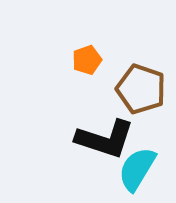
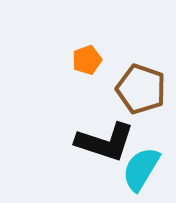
black L-shape: moved 3 px down
cyan semicircle: moved 4 px right
